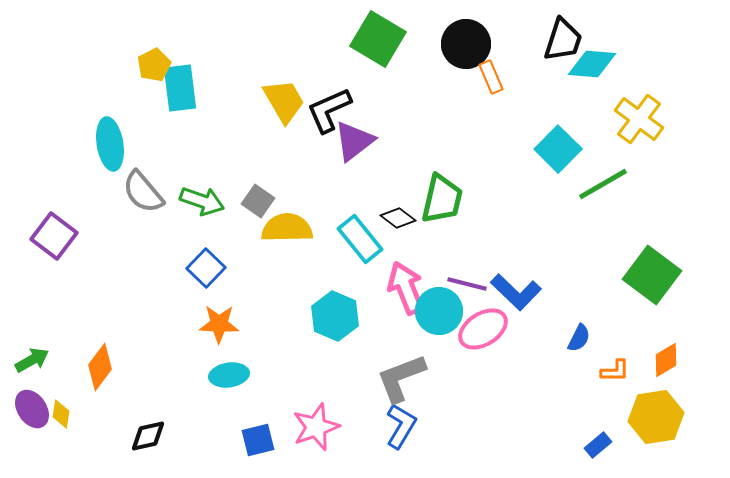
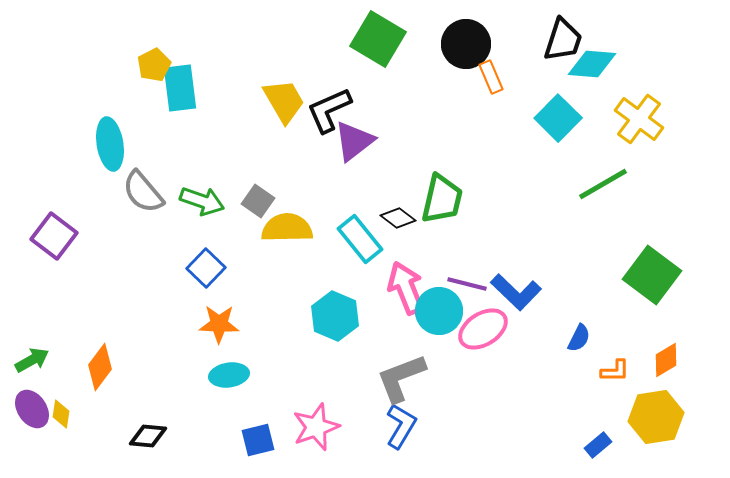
cyan square at (558, 149): moved 31 px up
black diamond at (148, 436): rotated 18 degrees clockwise
